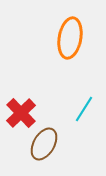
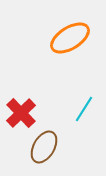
orange ellipse: rotated 48 degrees clockwise
brown ellipse: moved 3 px down
